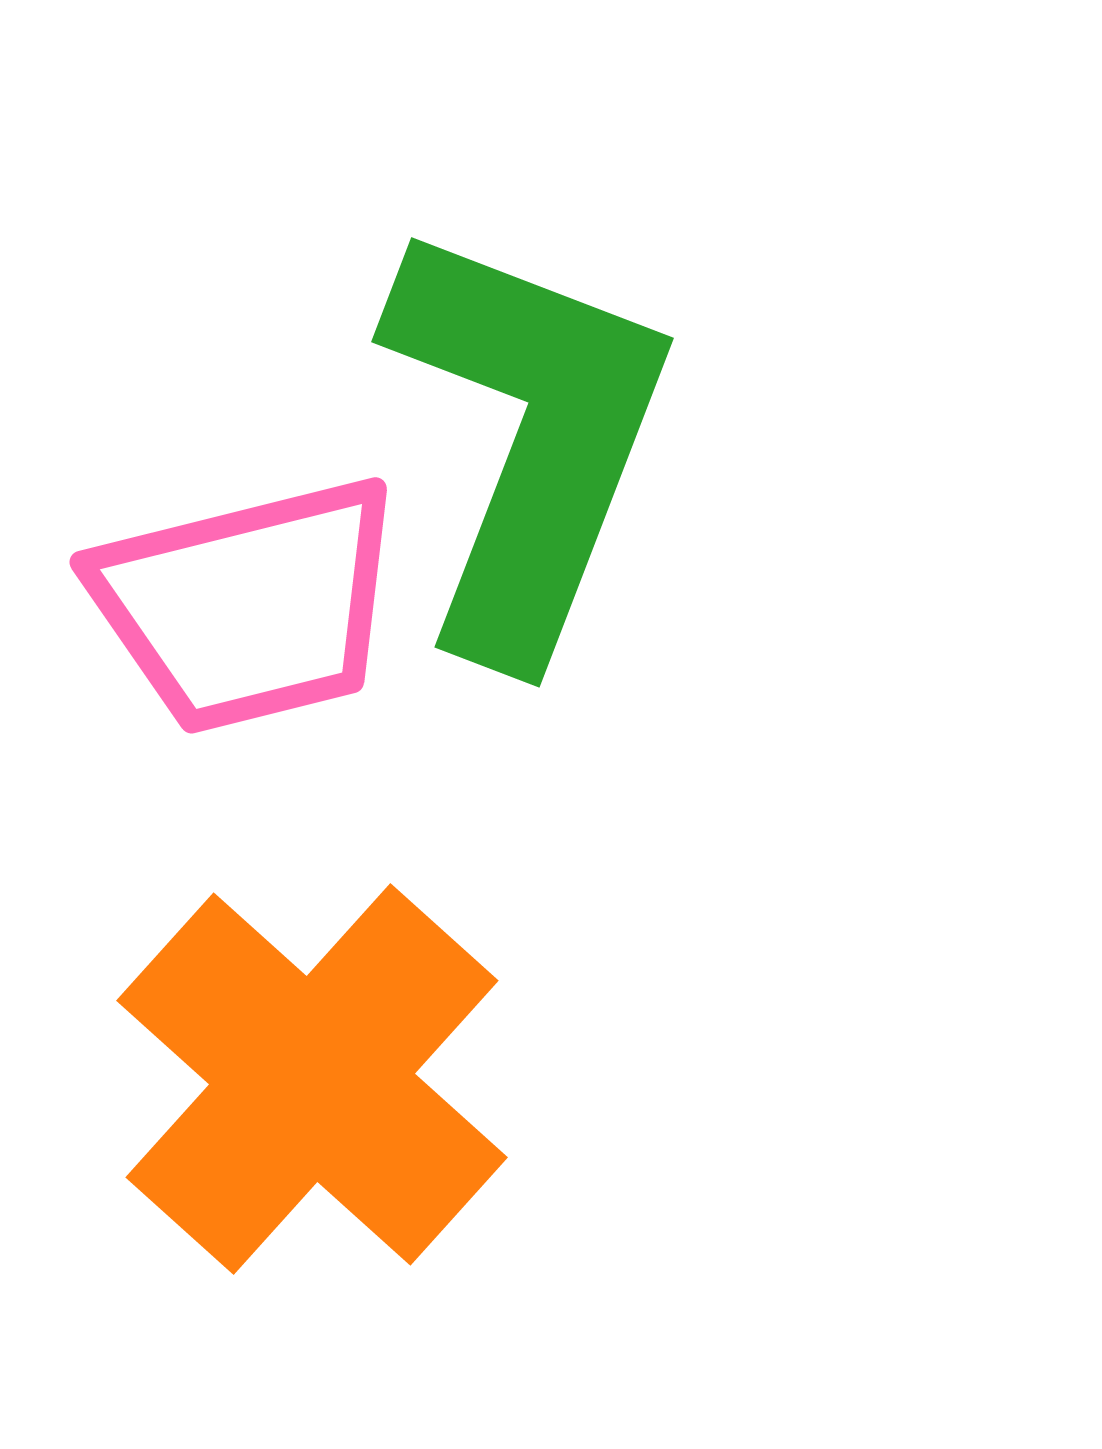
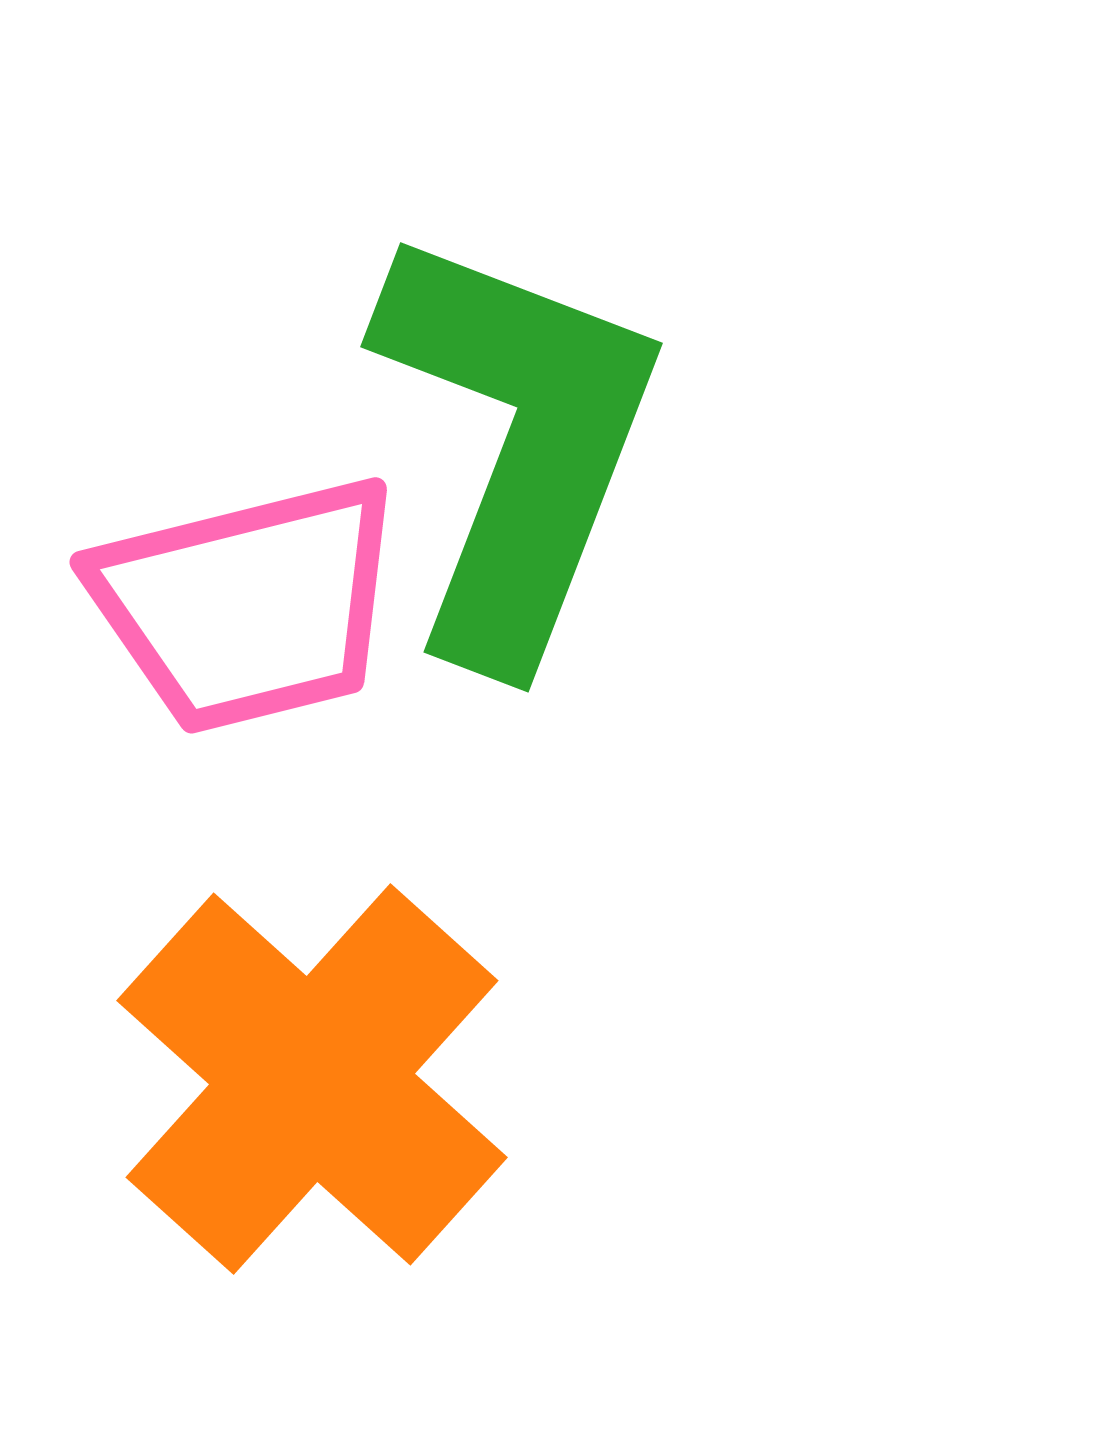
green L-shape: moved 11 px left, 5 px down
